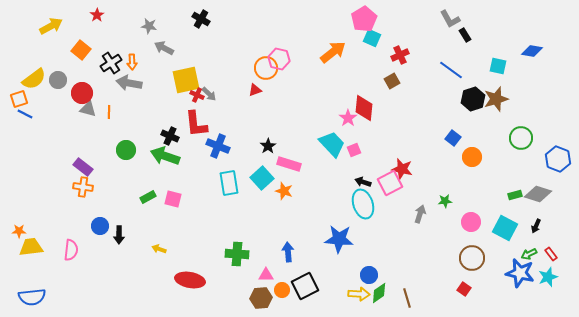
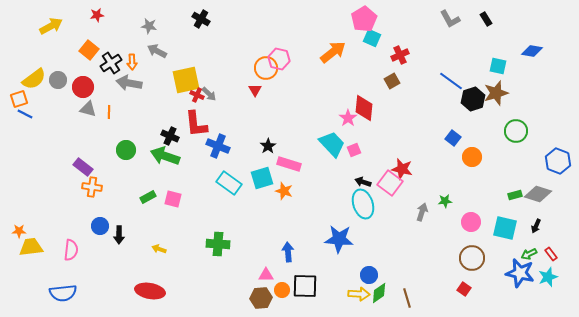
red star at (97, 15): rotated 24 degrees clockwise
black rectangle at (465, 35): moved 21 px right, 16 px up
gray arrow at (164, 48): moved 7 px left, 3 px down
orange square at (81, 50): moved 8 px right
blue line at (451, 70): moved 11 px down
red triangle at (255, 90): rotated 40 degrees counterclockwise
red circle at (82, 93): moved 1 px right, 6 px up
brown star at (496, 99): moved 6 px up
green circle at (521, 138): moved 5 px left, 7 px up
blue hexagon at (558, 159): moved 2 px down
cyan square at (262, 178): rotated 25 degrees clockwise
cyan rectangle at (229, 183): rotated 45 degrees counterclockwise
pink square at (390, 183): rotated 25 degrees counterclockwise
orange cross at (83, 187): moved 9 px right
gray arrow at (420, 214): moved 2 px right, 2 px up
cyan square at (505, 228): rotated 15 degrees counterclockwise
green cross at (237, 254): moved 19 px left, 10 px up
red ellipse at (190, 280): moved 40 px left, 11 px down
black square at (305, 286): rotated 28 degrees clockwise
blue semicircle at (32, 297): moved 31 px right, 4 px up
